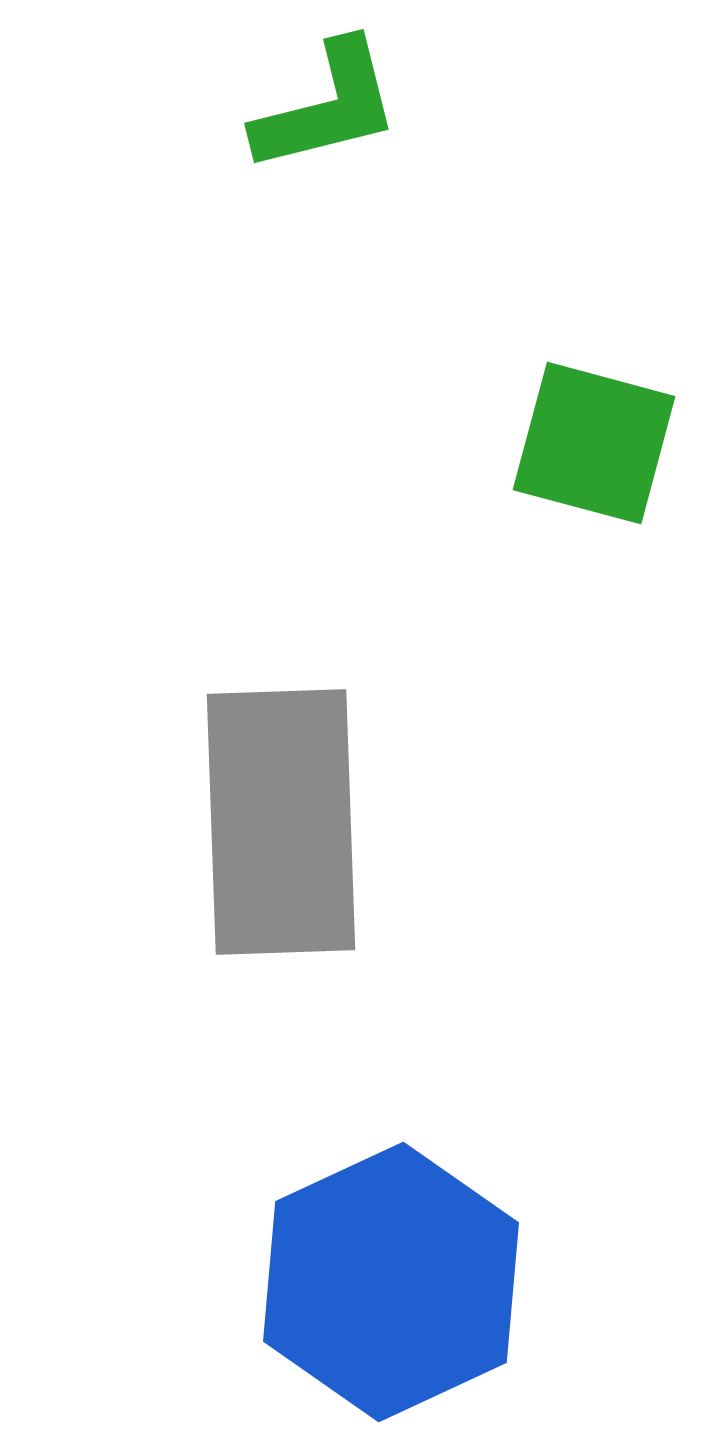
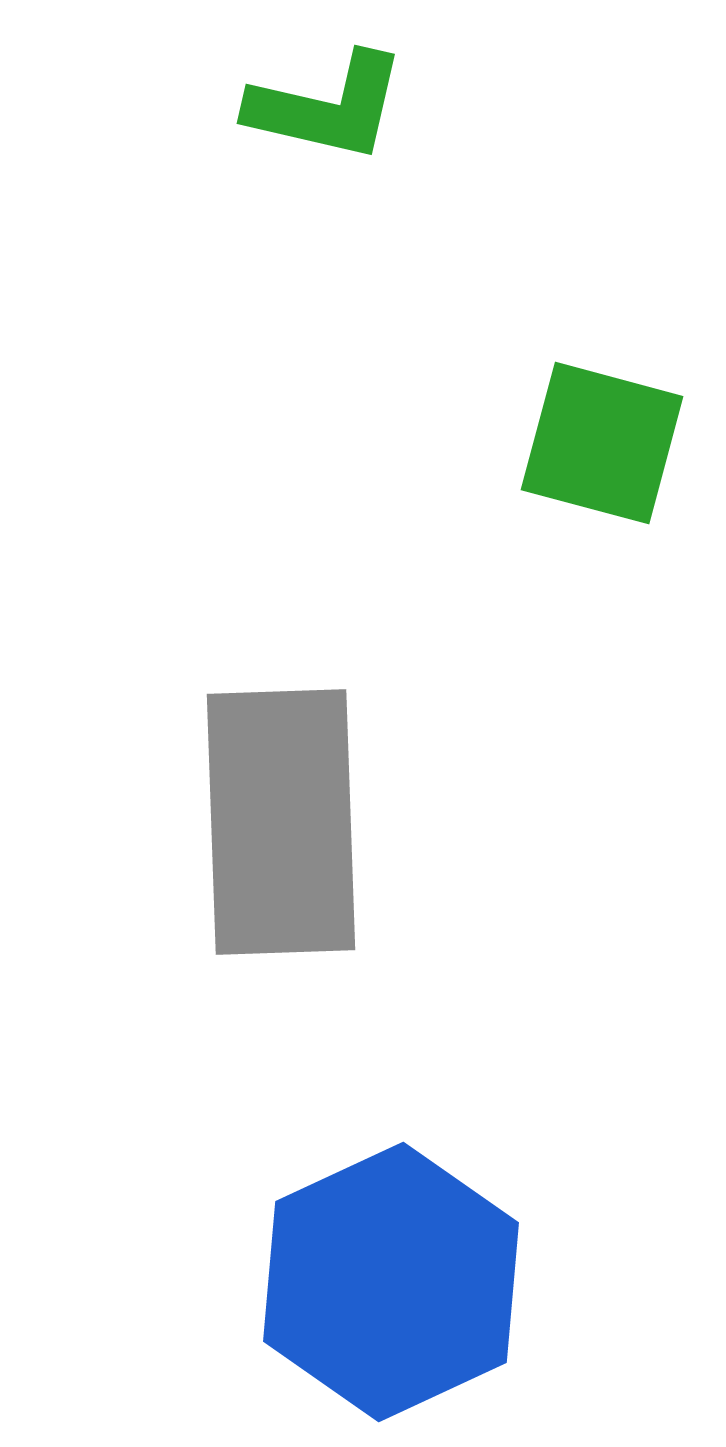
green L-shape: rotated 27 degrees clockwise
green square: moved 8 px right
